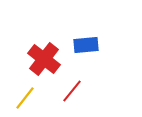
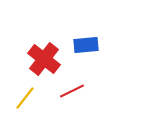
red line: rotated 25 degrees clockwise
